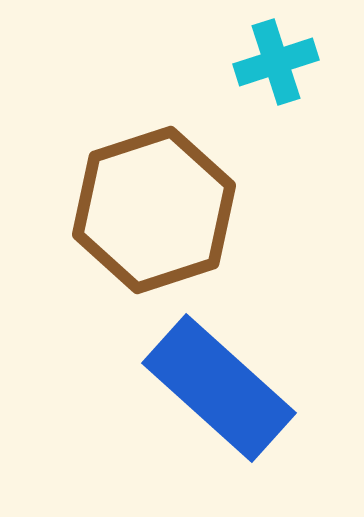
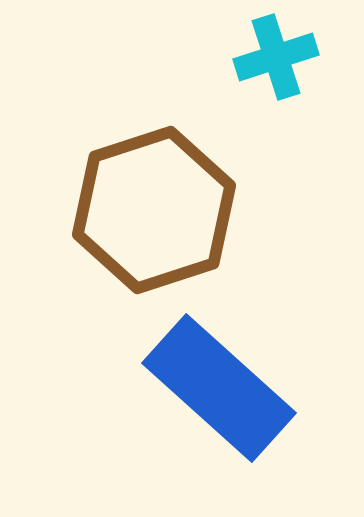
cyan cross: moved 5 px up
